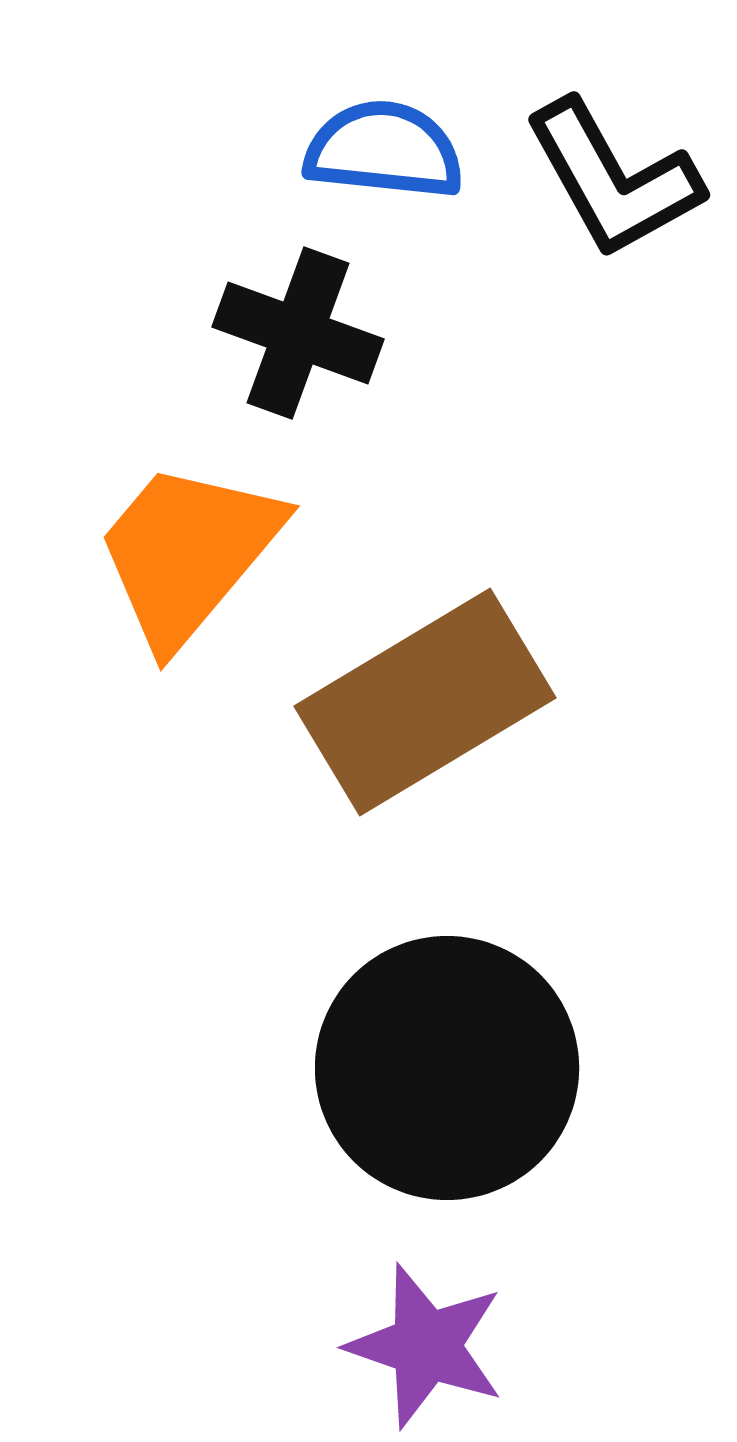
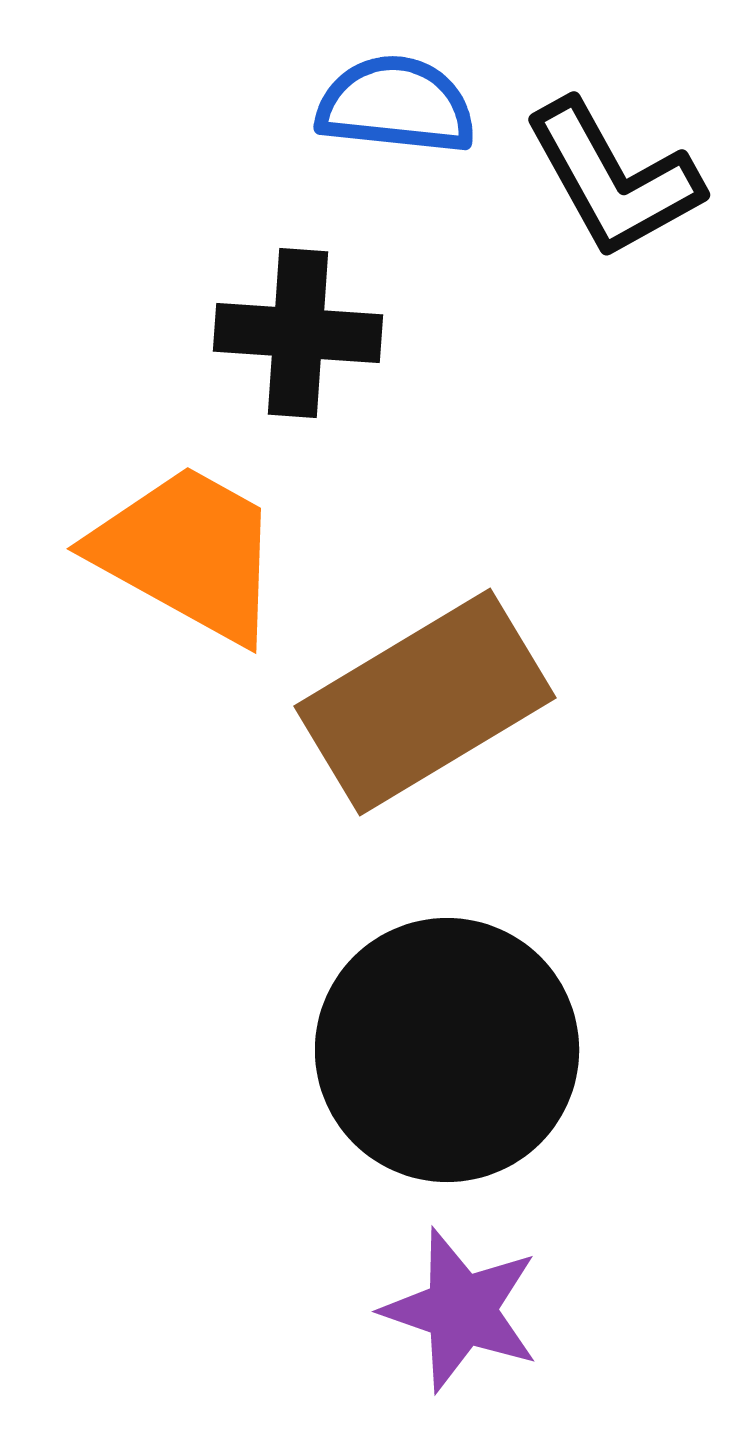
blue semicircle: moved 12 px right, 45 px up
black cross: rotated 16 degrees counterclockwise
orange trapezoid: rotated 79 degrees clockwise
black circle: moved 18 px up
purple star: moved 35 px right, 36 px up
